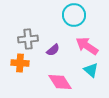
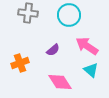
cyan circle: moved 5 px left
gray cross: moved 26 px up; rotated 12 degrees clockwise
orange cross: rotated 24 degrees counterclockwise
